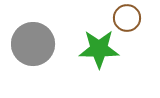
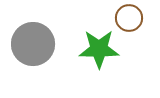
brown circle: moved 2 px right
